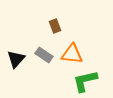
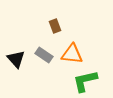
black triangle: rotated 24 degrees counterclockwise
